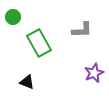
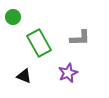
gray L-shape: moved 2 px left, 8 px down
purple star: moved 26 px left
black triangle: moved 3 px left, 6 px up
